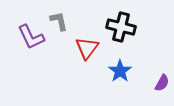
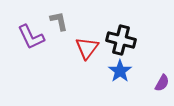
black cross: moved 13 px down
